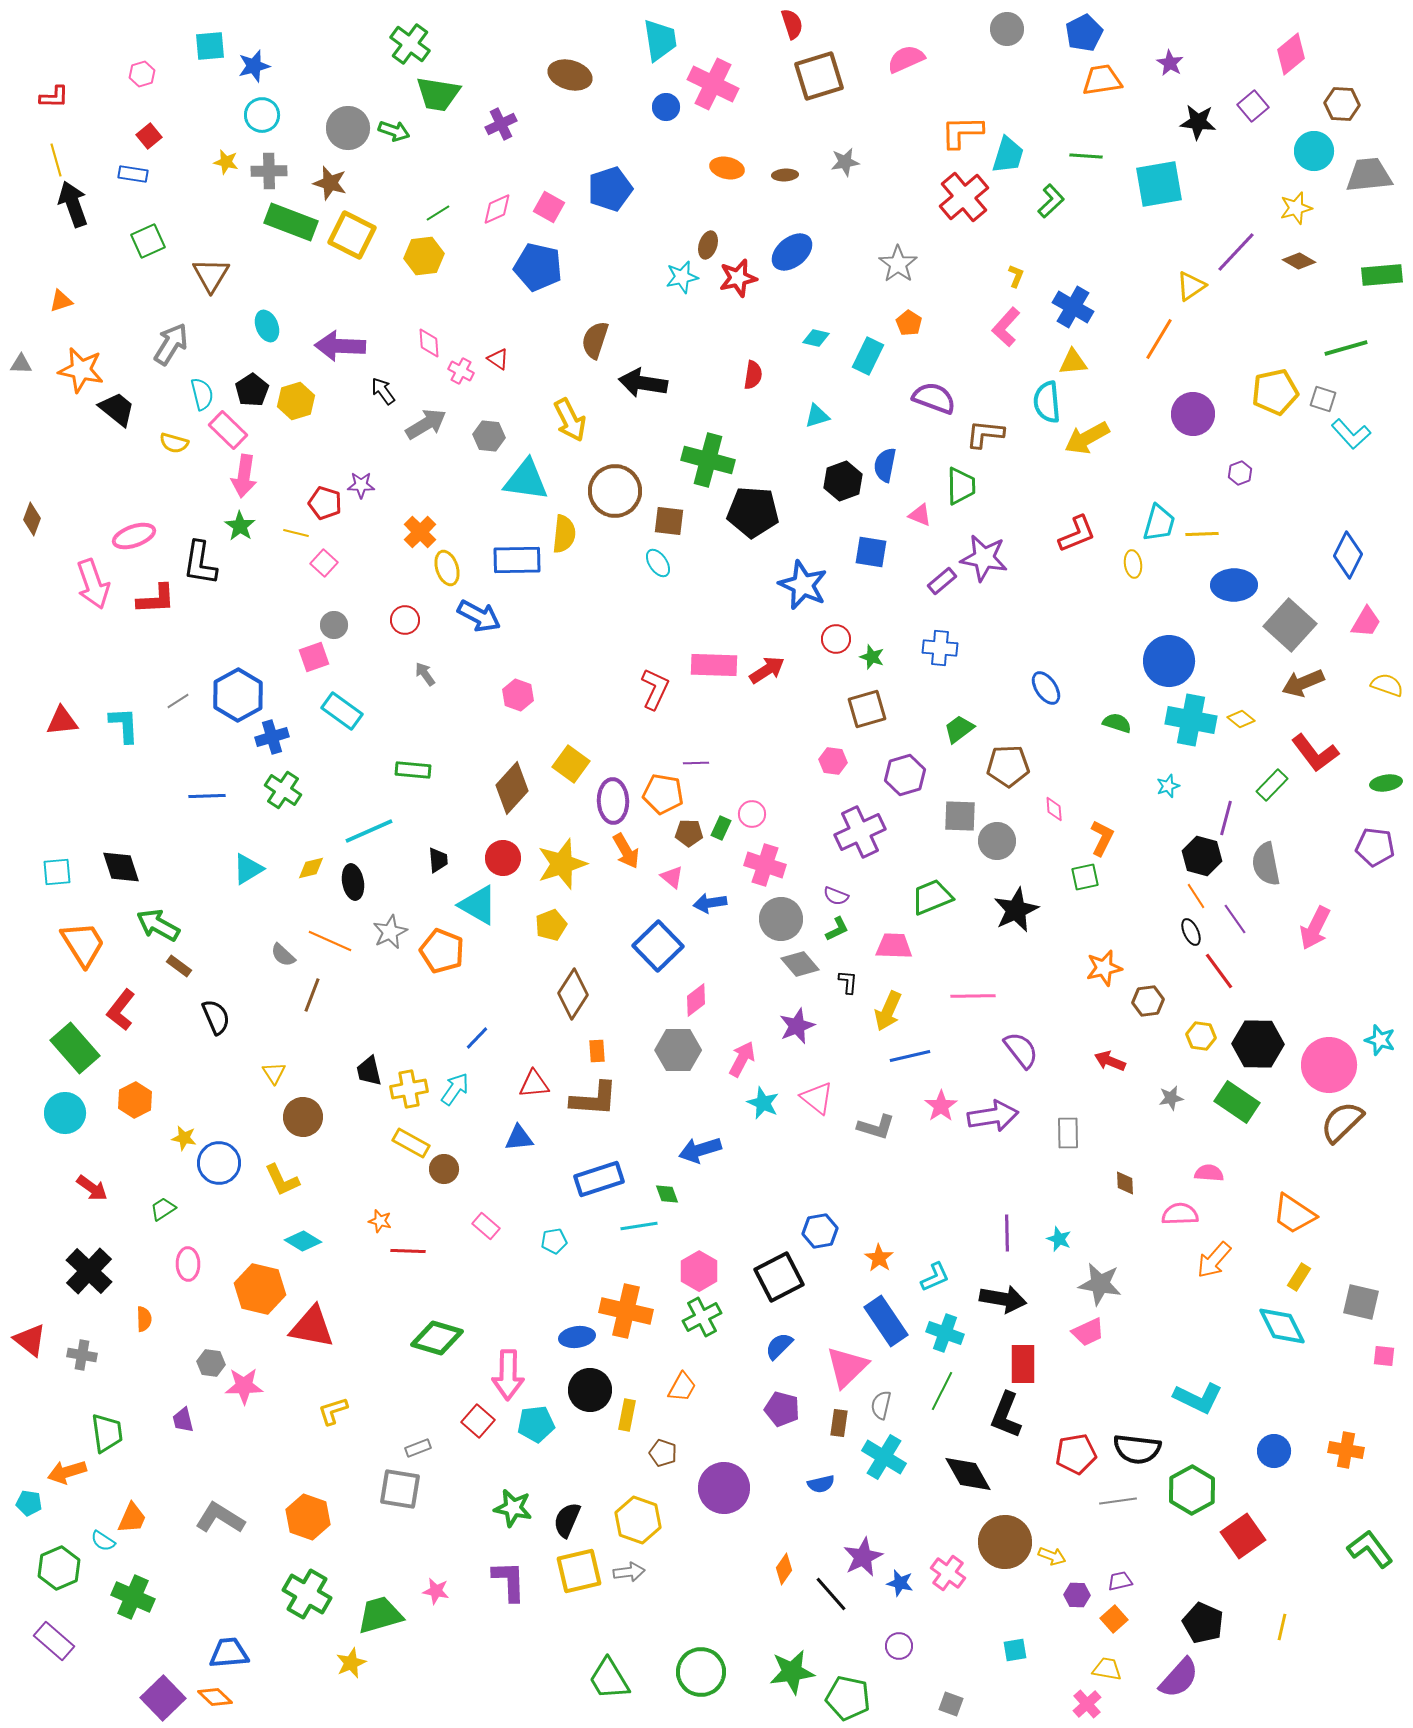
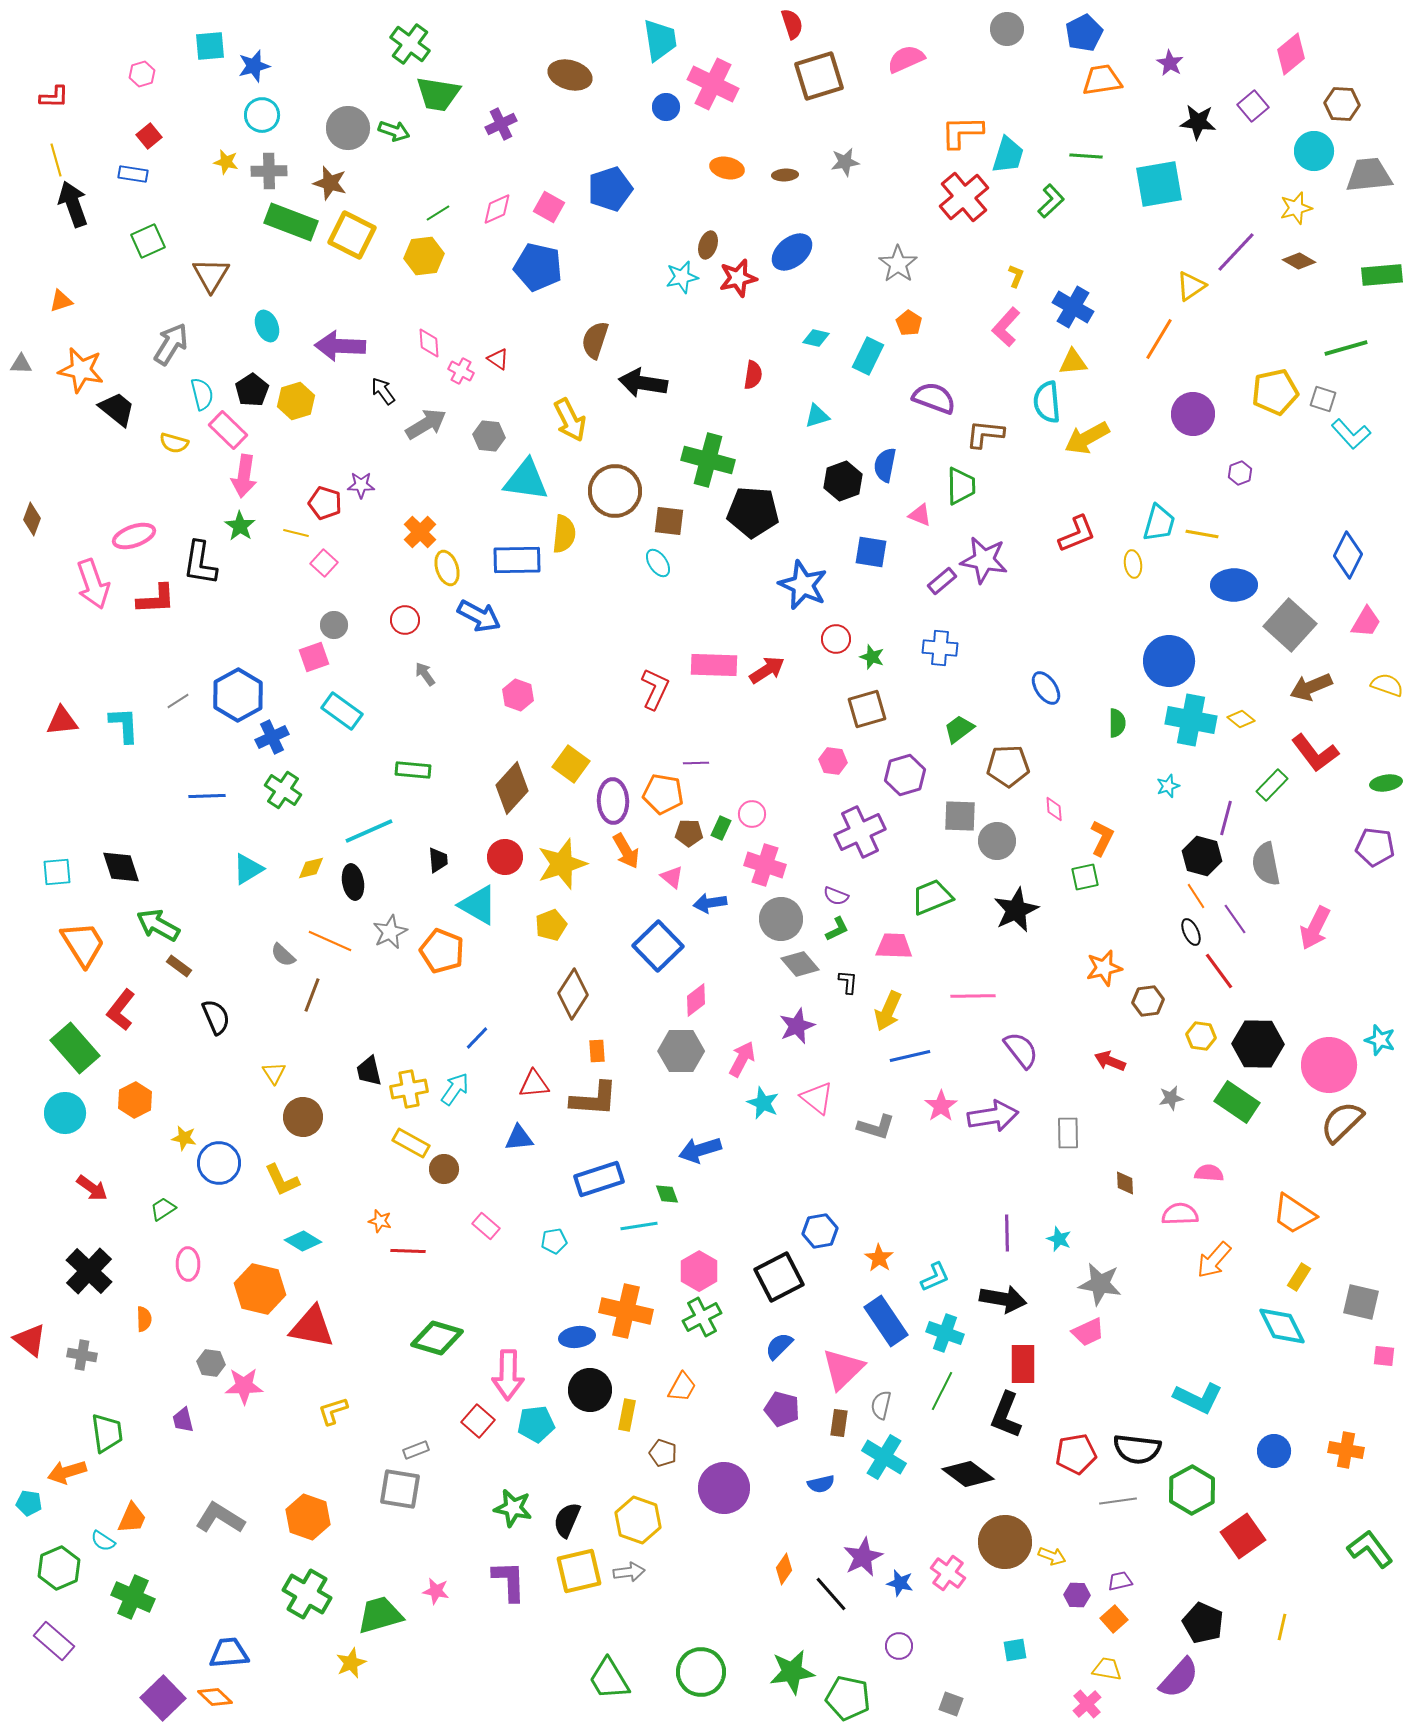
yellow line at (1202, 534): rotated 12 degrees clockwise
purple star at (984, 558): moved 2 px down
brown arrow at (1303, 683): moved 8 px right, 4 px down
green semicircle at (1117, 723): rotated 72 degrees clockwise
blue cross at (272, 737): rotated 8 degrees counterclockwise
red circle at (503, 858): moved 2 px right, 1 px up
gray hexagon at (678, 1050): moved 3 px right, 1 px down
pink triangle at (847, 1367): moved 4 px left, 2 px down
gray rectangle at (418, 1448): moved 2 px left, 2 px down
black diamond at (968, 1474): rotated 24 degrees counterclockwise
